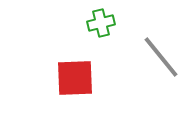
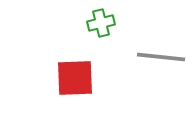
gray line: rotated 45 degrees counterclockwise
